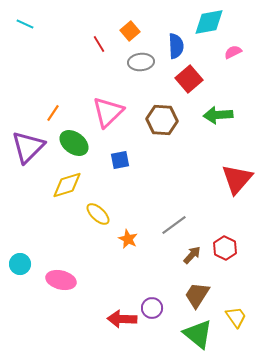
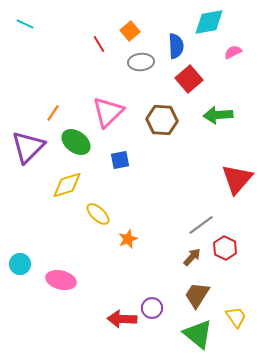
green ellipse: moved 2 px right, 1 px up
gray line: moved 27 px right
orange star: rotated 24 degrees clockwise
brown arrow: moved 2 px down
